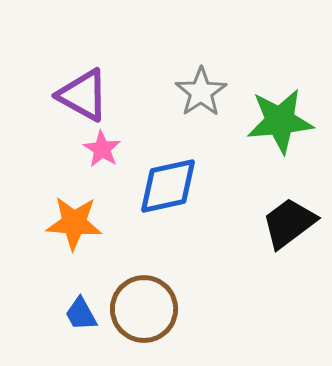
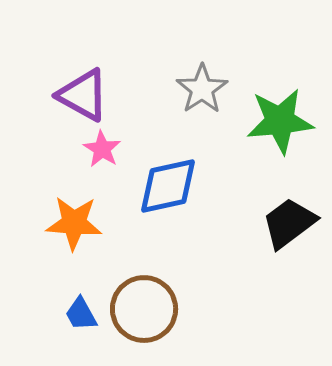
gray star: moved 1 px right, 3 px up
